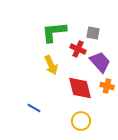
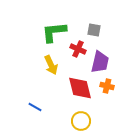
gray square: moved 1 px right, 3 px up
purple trapezoid: rotated 55 degrees clockwise
blue line: moved 1 px right, 1 px up
